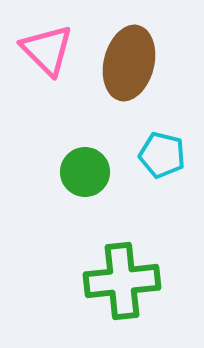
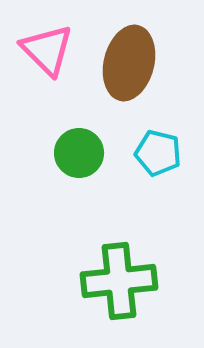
cyan pentagon: moved 4 px left, 2 px up
green circle: moved 6 px left, 19 px up
green cross: moved 3 px left
